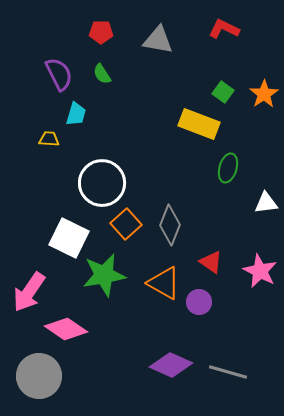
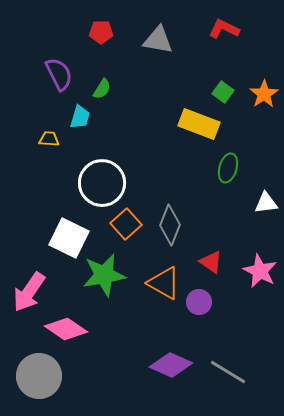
green semicircle: moved 15 px down; rotated 115 degrees counterclockwise
cyan trapezoid: moved 4 px right, 3 px down
gray line: rotated 15 degrees clockwise
